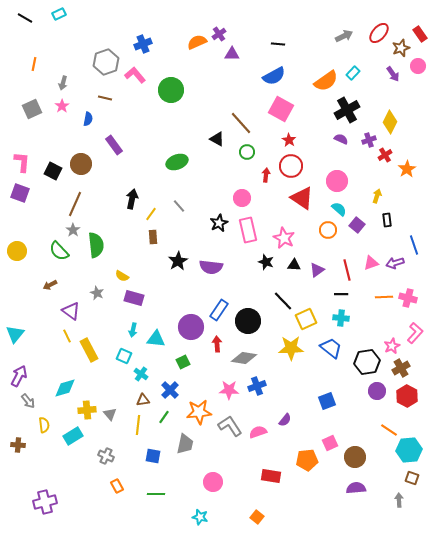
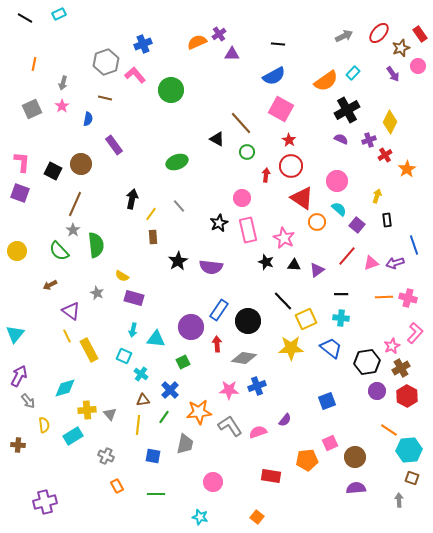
orange circle at (328, 230): moved 11 px left, 8 px up
red line at (347, 270): moved 14 px up; rotated 55 degrees clockwise
